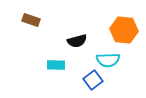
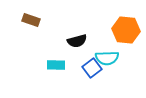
orange hexagon: moved 2 px right
cyan semicircle: moved 1 px left, 2 px up
blue square: moved 1 px left, 12 px up
